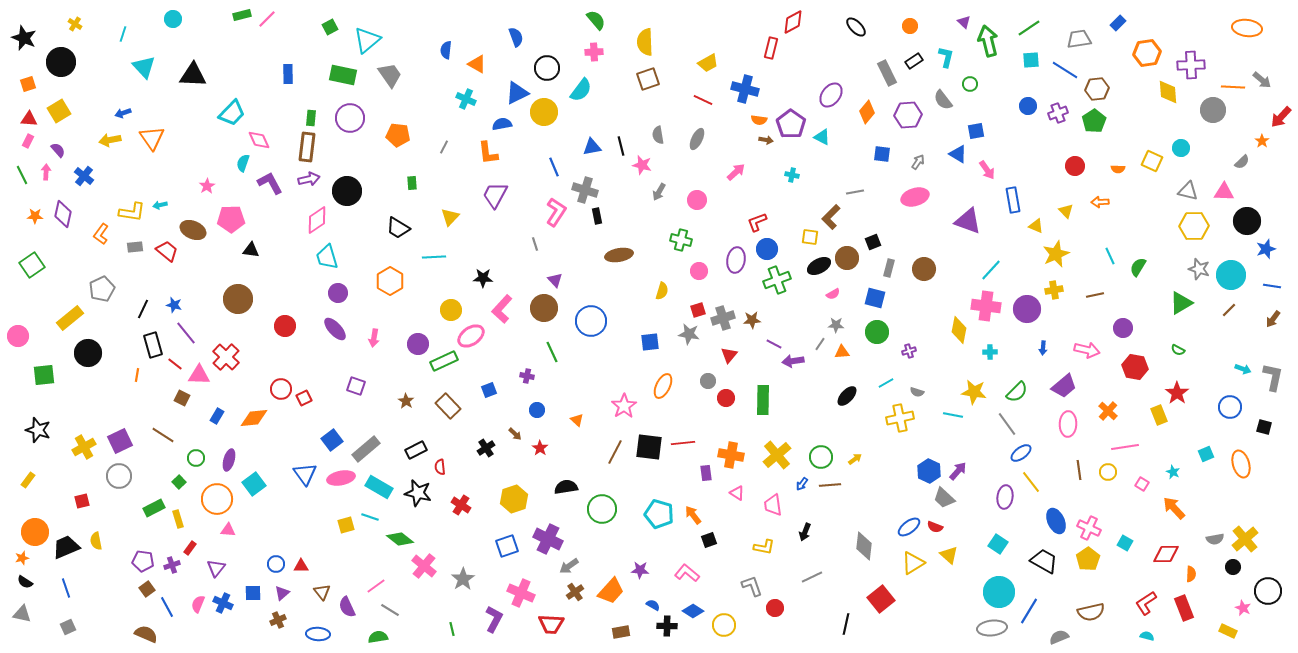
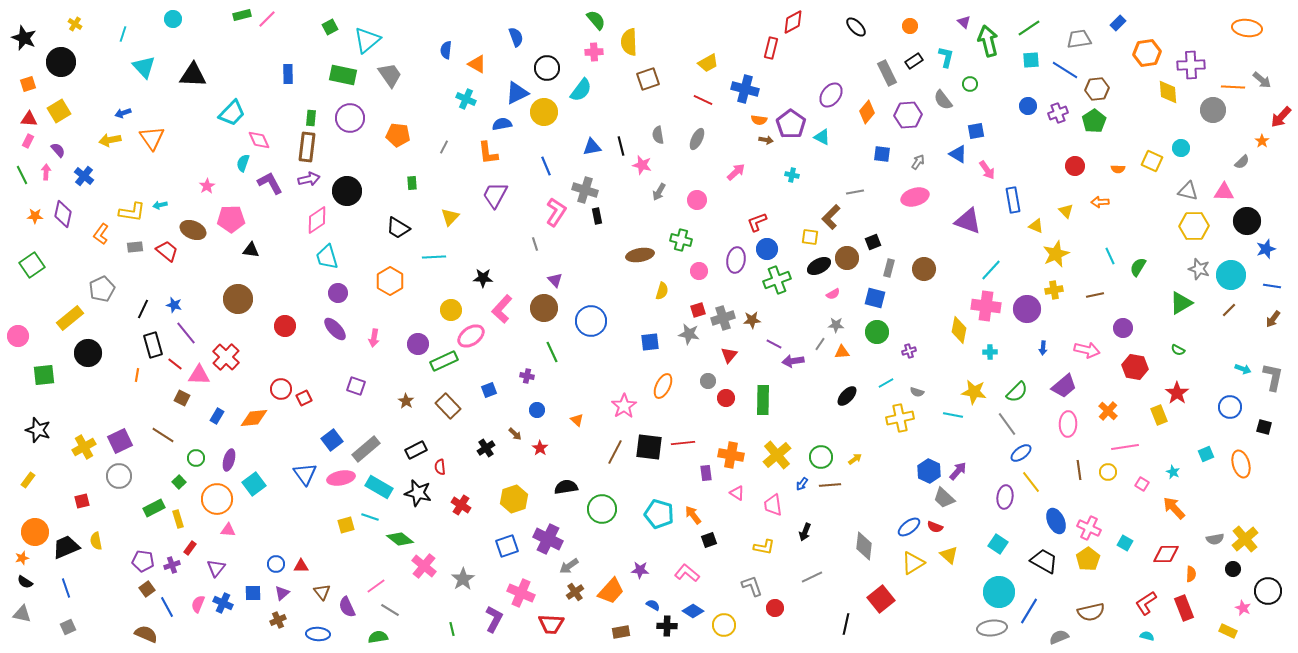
yellow semicircle at (645, 42): moved 16 px left
blue line at (554, 167): moved 8 px left, 1 px up
brown ellipse at (619, 255): moved 21 px right
black circle at (1233, 567): moved 2 px down
